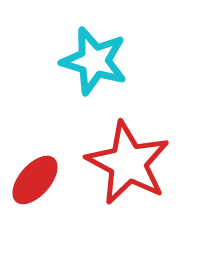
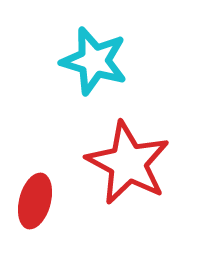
red ellipse: moved 21 px down; rotated 26 degrees counterclockwise
